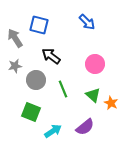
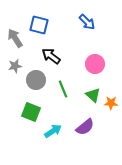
orange star: rotated 24 degrees counterclockwise
